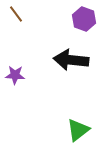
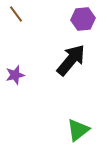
purple hexagon: moved 1 px left; rotated 25 degrees counterclockwise
black arrow: rotated 124 degrees clockwise
purple star: rotated 18 degrees counterclockwise
